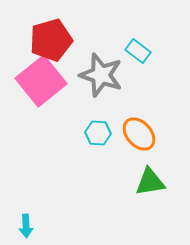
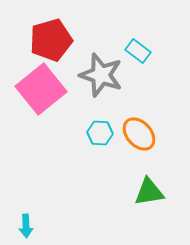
pink square: moved 8 px down
cyan hexagon: moved 2 px right
green triangle: moved 1 px left, 10 px down
